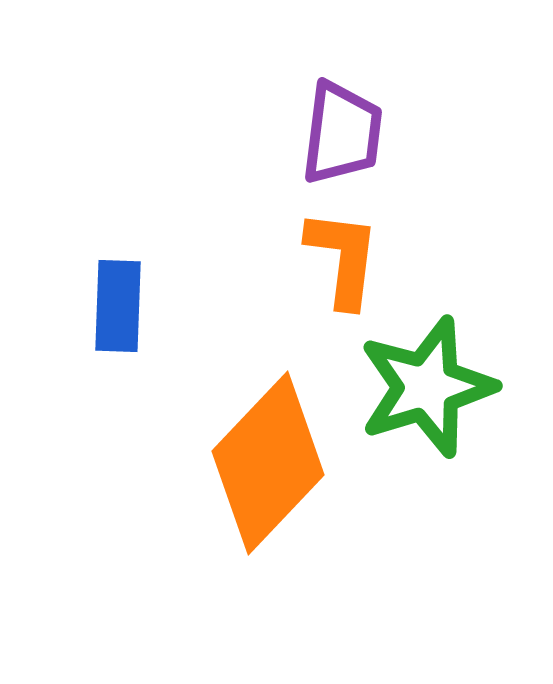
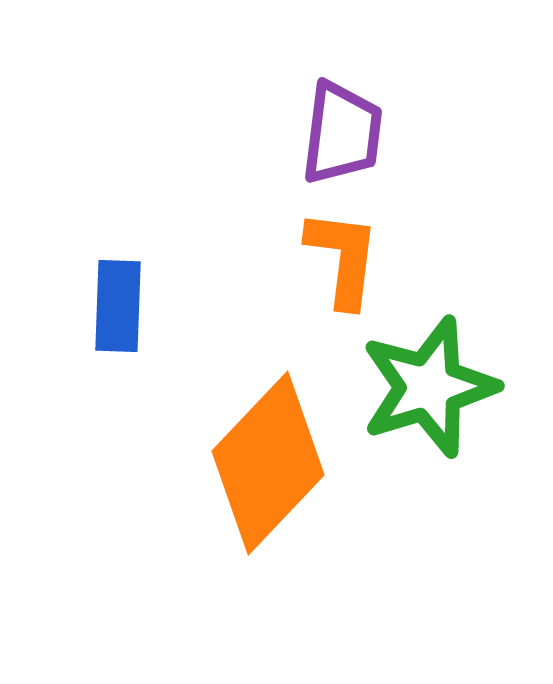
green star: moved 2 px right
